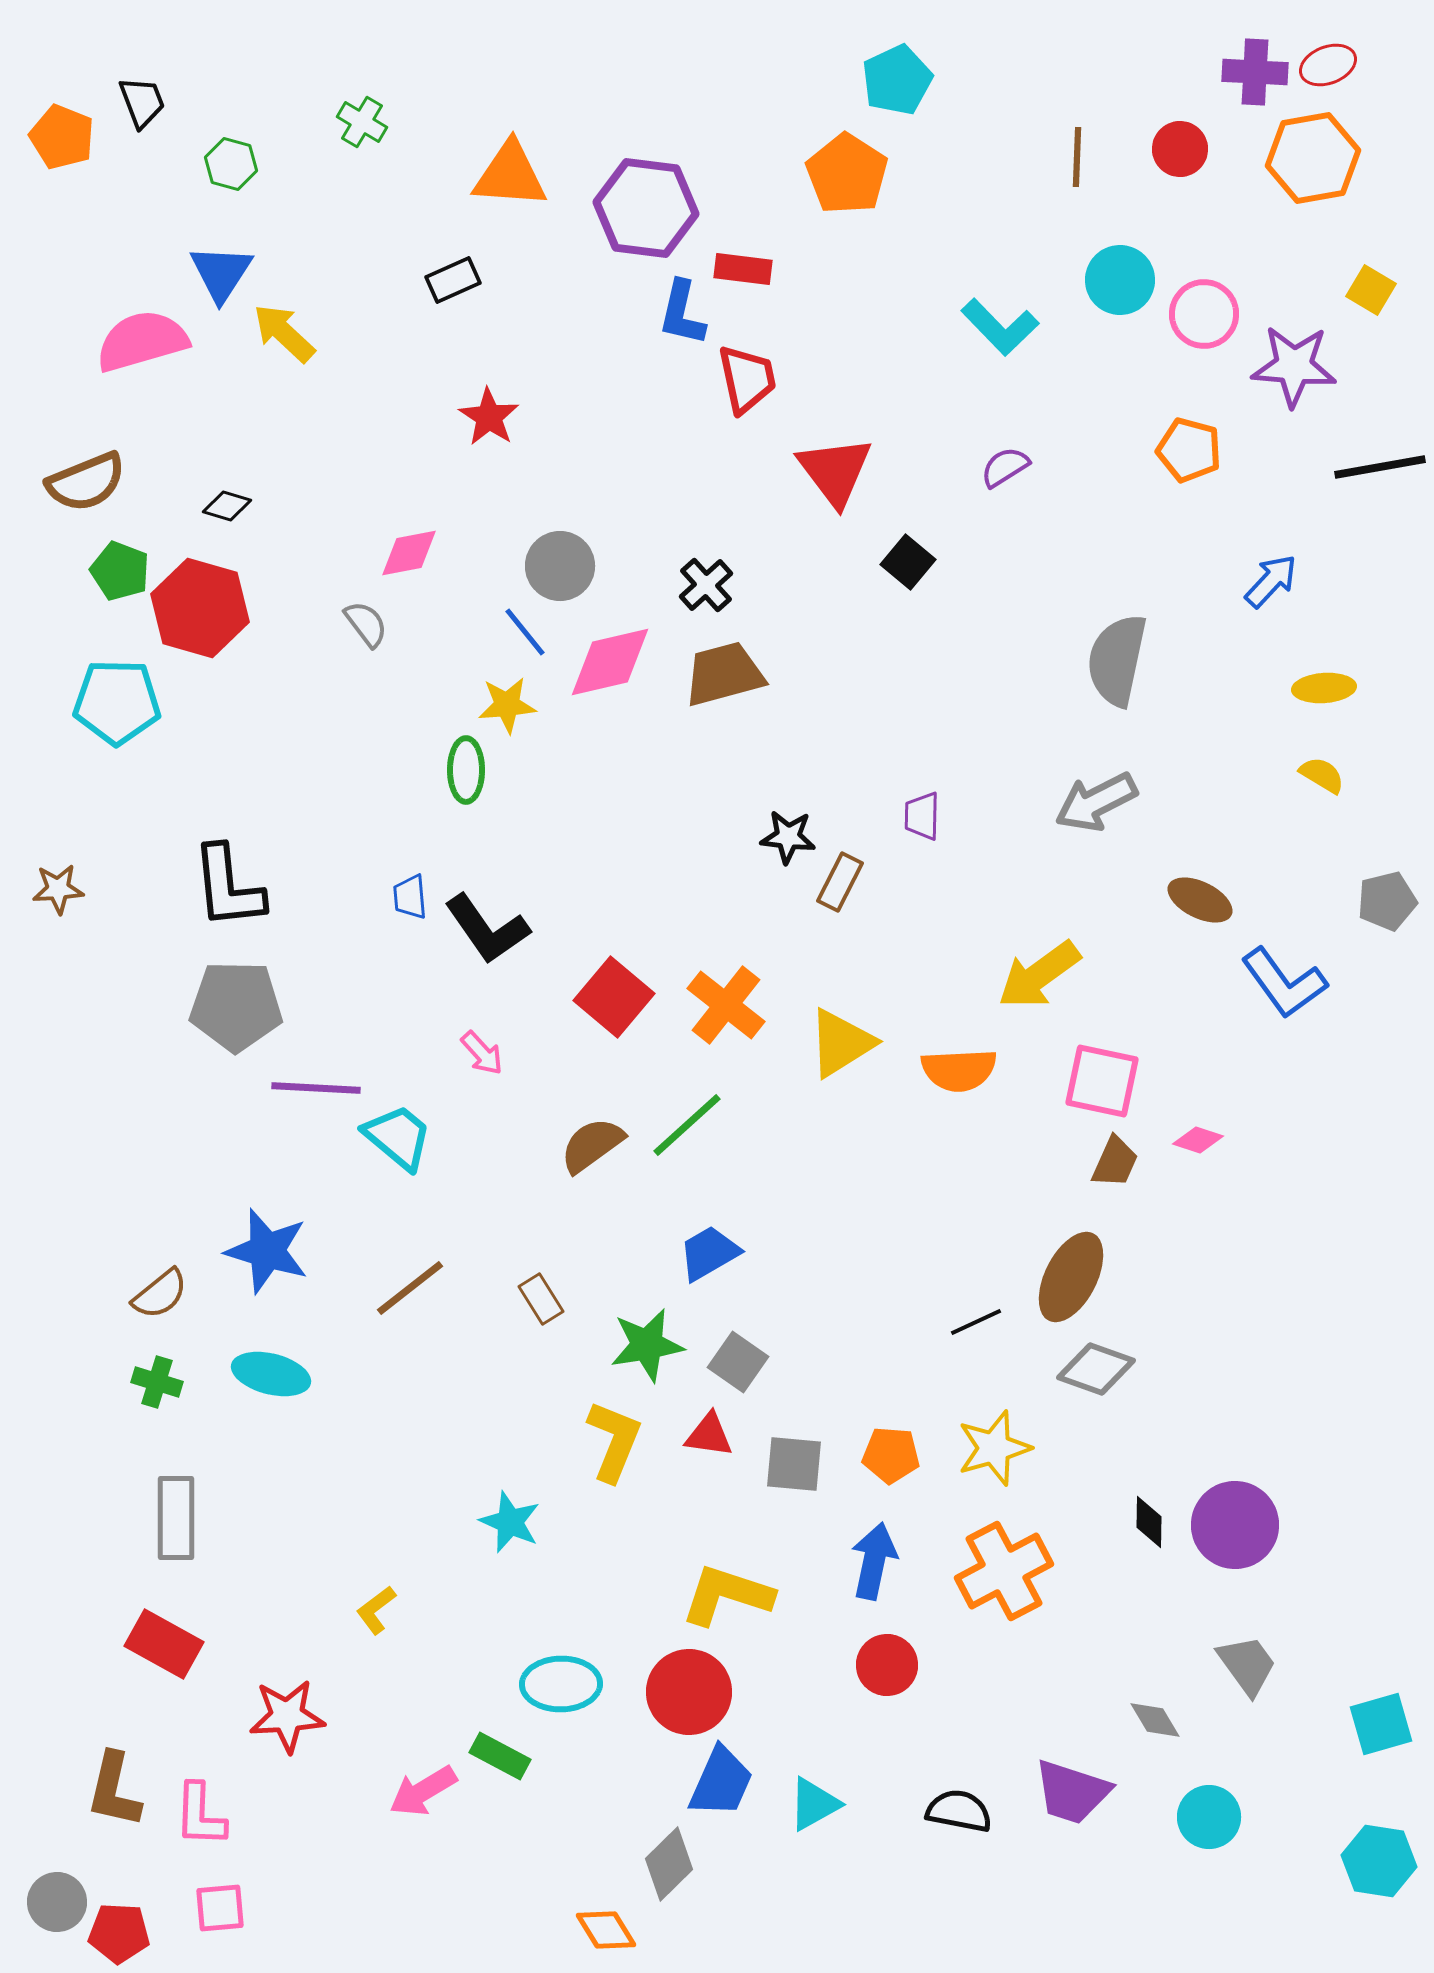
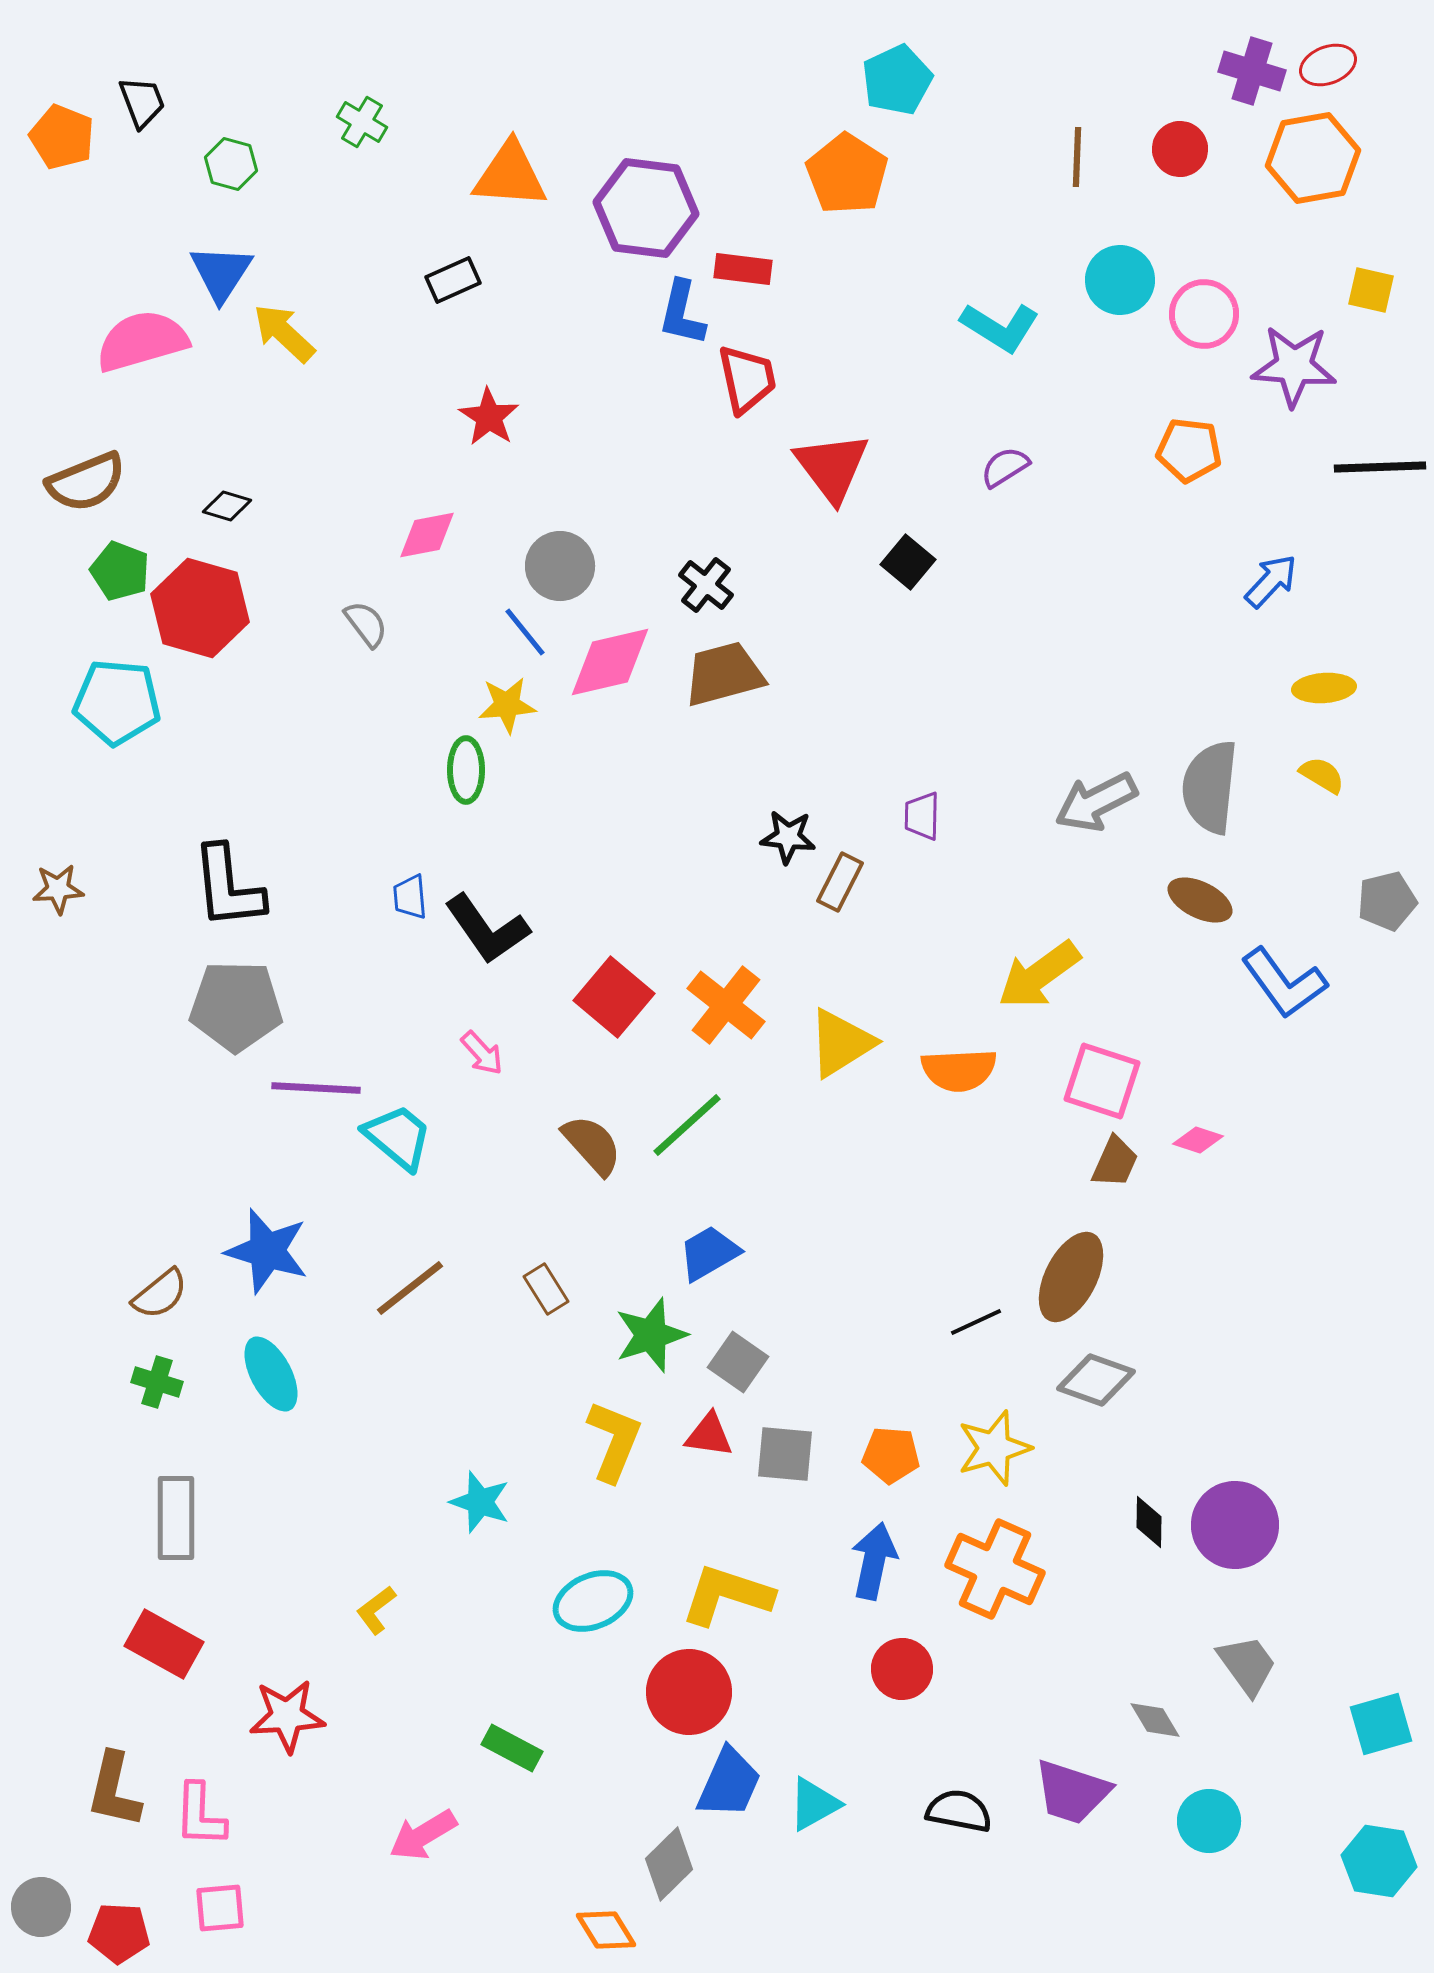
purple cross at (1255, 72): moved 3 px left, 1 px up; rotated 14 degrees clockwise
yellow square at (1371, 290): rotated 18 degrees counterclockwise
cyan L-shape at (1000, 327): rotated 14 degrees counterclockwise
orange pentagon at (1189, 450): rotated 8 degrees counterclockwise
black line at (1380, 467): rotated 8 degrees clockwise
red triangle at (835, 471): moved 3 px left, 4 px up
pink diamond at (409, 553): moved 18 px right, 18 px up
black cross at (706, 585): rotated 10 degrees counterclockwise
gray semicircle at (1117, 660): moved 93 px right, 127 px down; rotated 6 degrees counterclockwise
cyan pentagon at (117, 702): rotated 4 degrees clockwise
pink square at (1102, 1081): rotated 6 degrees clockwise
brown semicircle at (592, 1145): rotated 84 degrees clockwise
brown rectangle at (541, 1299): moved 5 px right, 10 px up
green star at (647, 1345): moved 4 px right, 10 px up; rotated 8 degrees counterclockwise
gray diamond at (1096, 1369): moved 11 px down
cyan ellipse at (271, 1374): rotated 48 degrees clockwise
gray square at (794, 1464): moved 9 px left, 10 px up
cyan star at (510, 1522): moved 30 px left, 20 px up; rotated 4 degrees counterclockwise
orange cross at (1004, 1571): moved 9 px left, 2 px up; rotated 38 degrees counterclockwise
red circle at (887, 1665): moved 15 px right, 4 px down
cyan ellipse at (561, 1684): moved 32 px right, 83 px up; rotated 22 degrees counterclockwise
green rectangle at (500, 1756): moved 12 px right, 8 px up
blue trapezoid at (721, 1782): moved 8 px right, 1 px down
pink arrow at (423, 1791): moved 44 px down
cyan circle at (1209, 1817): moved 4 px down
gray circle at (57, 1902): moved 16 px left, 5 px down
